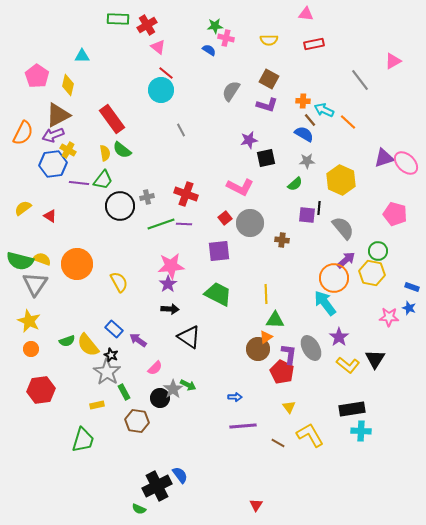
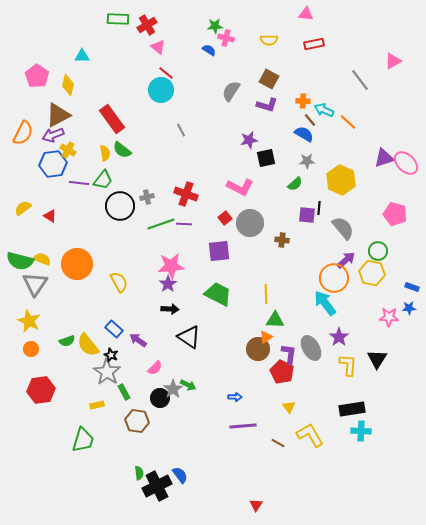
blue star at (409, 308): rotated 24 degrees counterclockwise
black triangle at (375, 359): moved 2 px right
yellow L-shape at (348, 365): rotated 125 degrees counterclockwise
green semicircle at (139, 509): moved 36 px up; rotated 120 degrees counterclockwise
